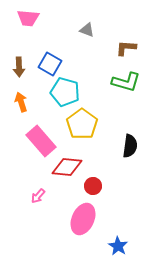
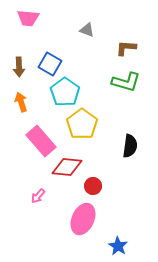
cyan pentagon: rotated 20 degrees clockwise
